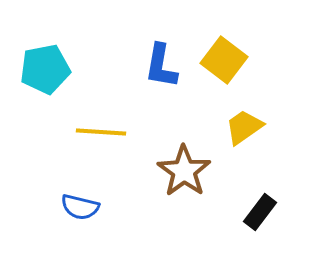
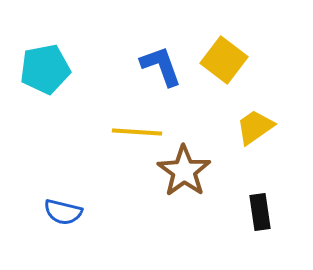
blue L-shape: rotated 150 degrees clockwise
yellow trapezoid: moved 11 px right
yellow line: moved 36 px right
blue semicircle: moved 17 px left, 5 px down
black rectangle: rotated 45 degrees counterclockwise
